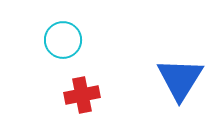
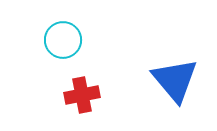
blue triangle: moved 5 px left, 1 px down; rotated 12 degrees counterclockwise
